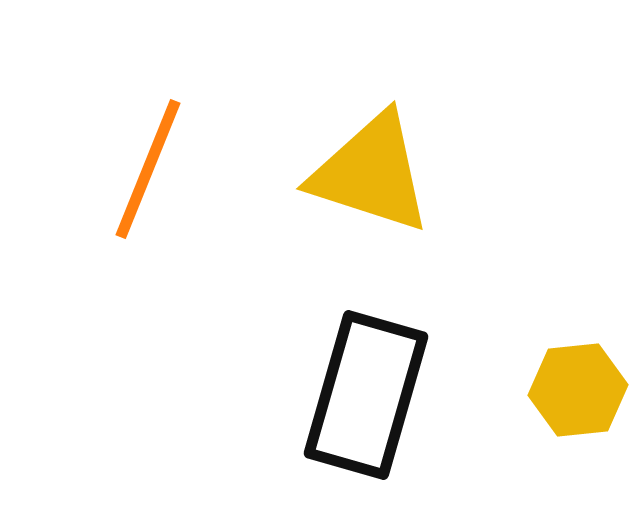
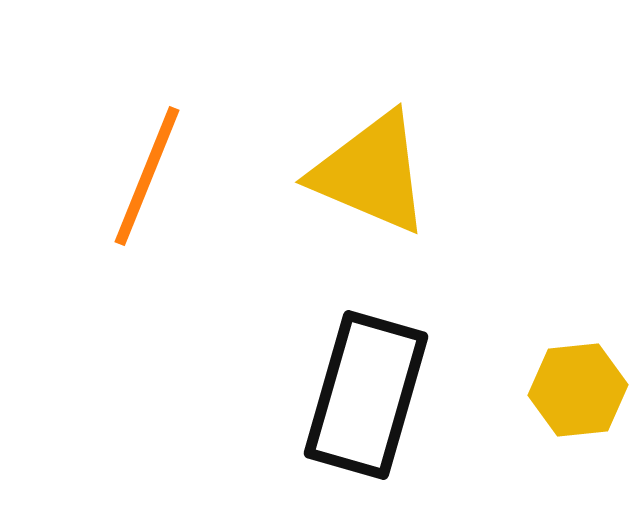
orange line: moved 1 px left, 7 px down
yellow triangle: rotated 5 degrees clockwise
